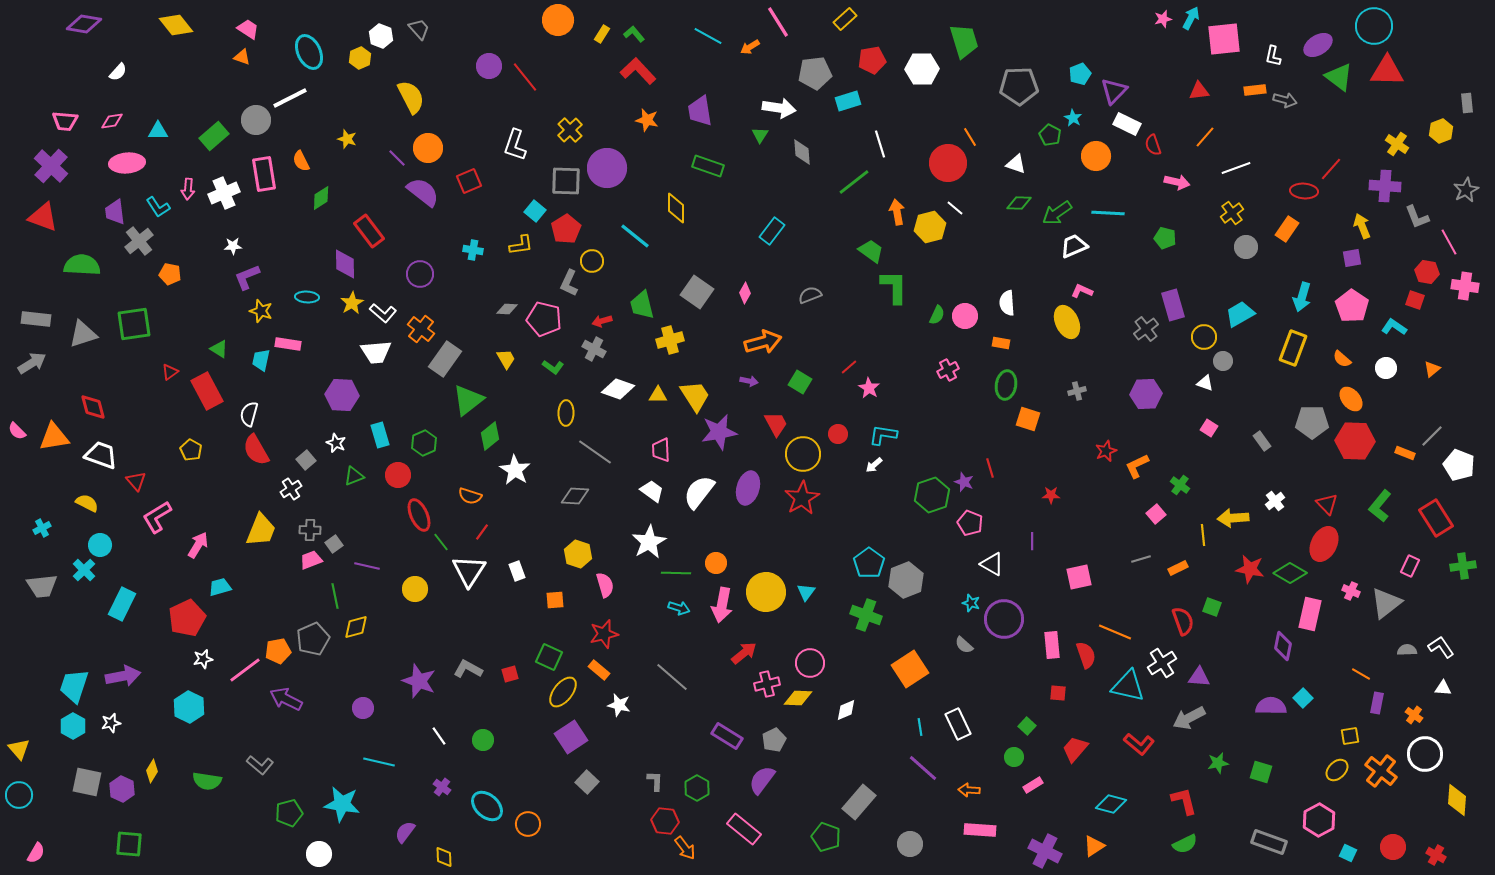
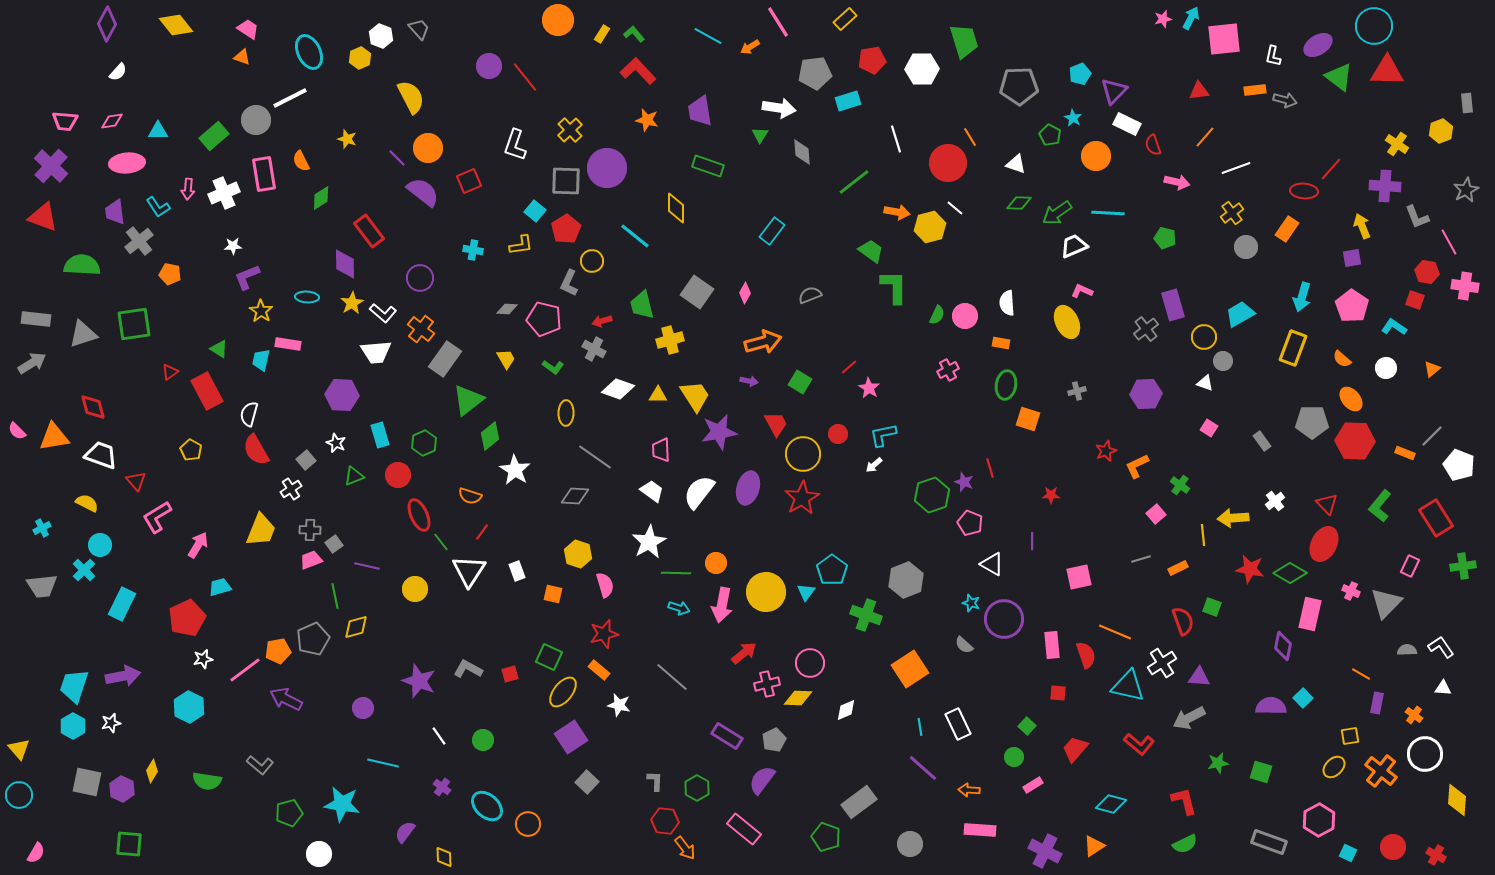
purple diamond at (84, 24): moved 23 px right; rotated 72 degrees counterclockwise
white line at (880, 144): moved 16 px right, 5 px up
orange arrow at (897, 212): rotated 110 degrees clockwise
purple circle at (420, 274): moved 4 px down
yellow star at (261, 311): rotated 15 degrees clockwise
cyan L-shape at (883, 435): rotated 20 degrees counterclockwise
gray line at (595, 452): moved 5 px down
cyan pentagon at (869, 563): moved 37 px left, 7 px down
orange square at (555, 600): moved 2 px left, 6 px up; rotated 18 degrees clockwise
gray triangle at (1386, 603): rotated 8 degrees counterclockwise
cyan line at (379, 762): moved 4 px right, 1 px down
yellow ellipse at (1337, 770): moved 3 px left, 3 px up
gray rectangle at (859, 802): rotated 12 degrees clockwise
